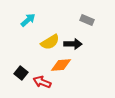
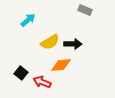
gray rectangle: moved 2 px left, 10 px up
